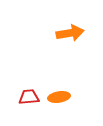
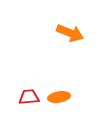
orange arrow: rotated 32 degrees clockwise
